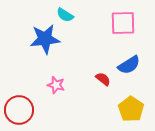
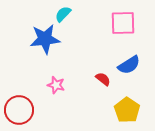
cyan semicircle: moved 2 px left, 1 px up; rotated 102 degrees clockwise
yellow pentagon: moved 4 px left, 1 px down
